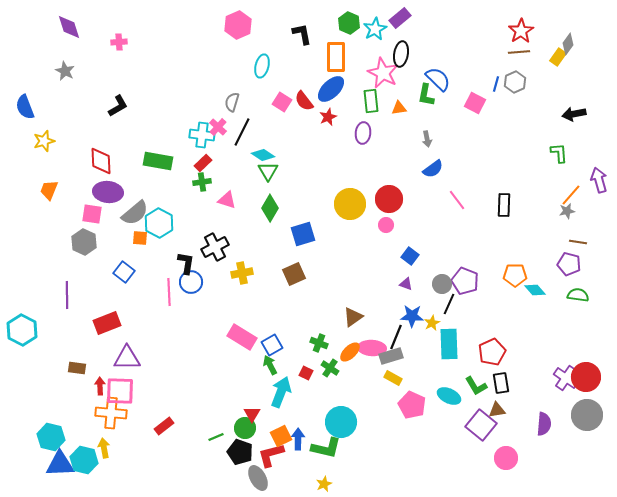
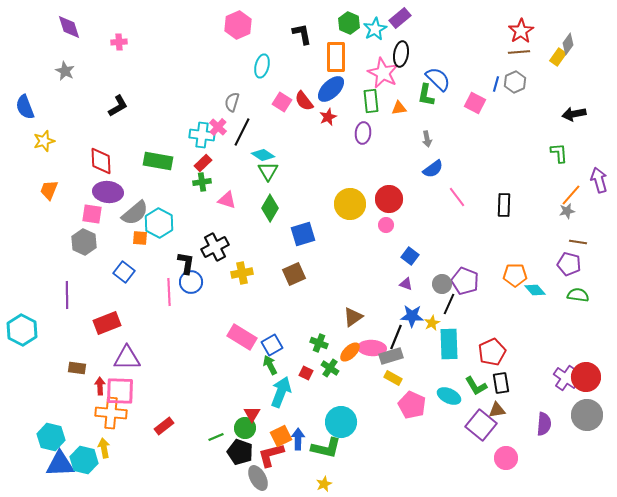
pink line at (457, 200): moved 3 px up
